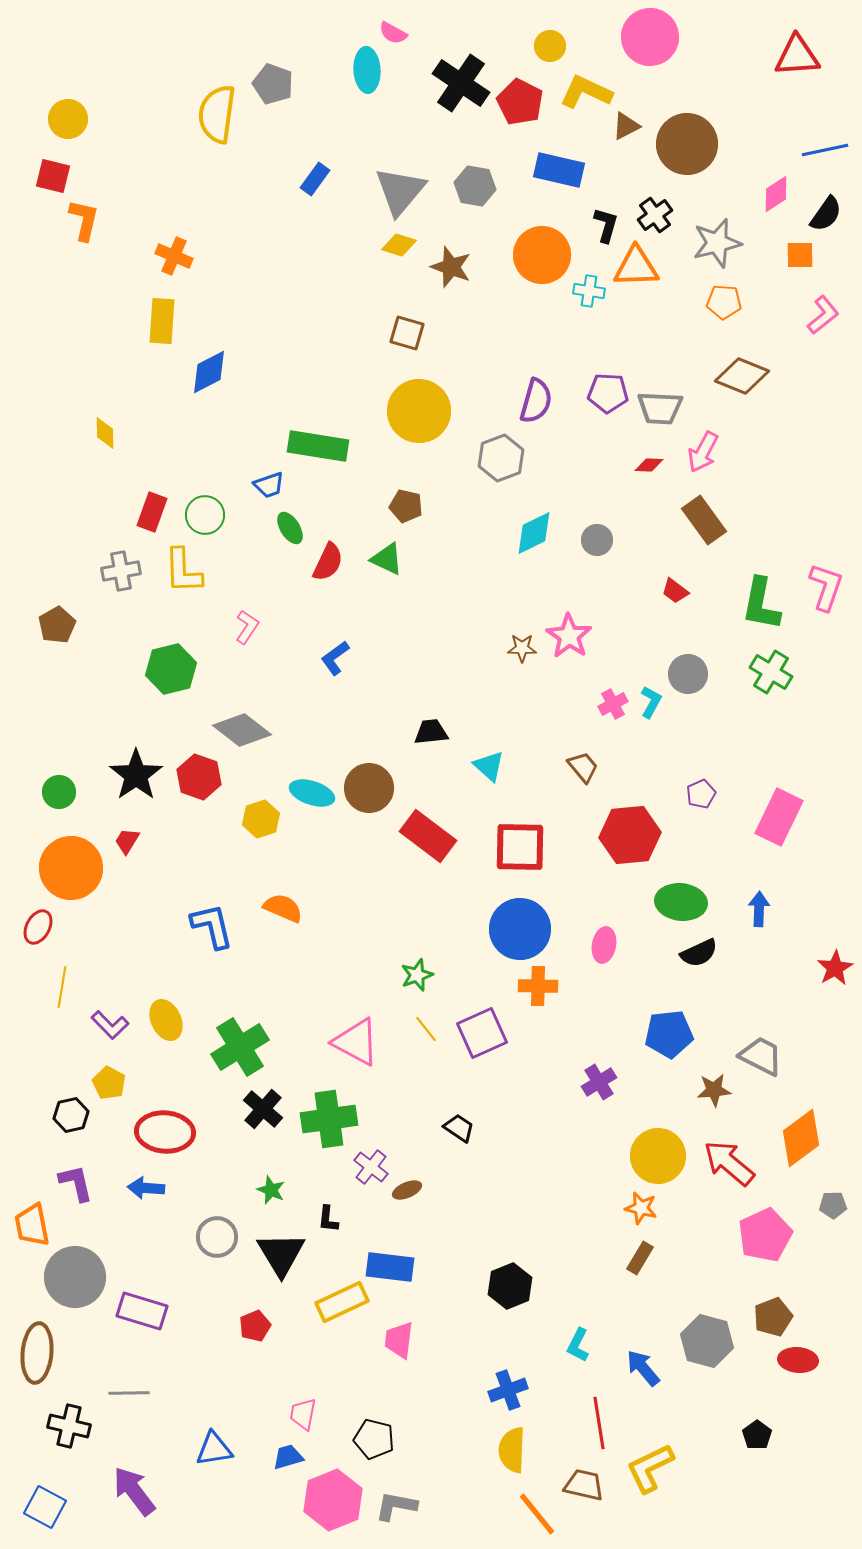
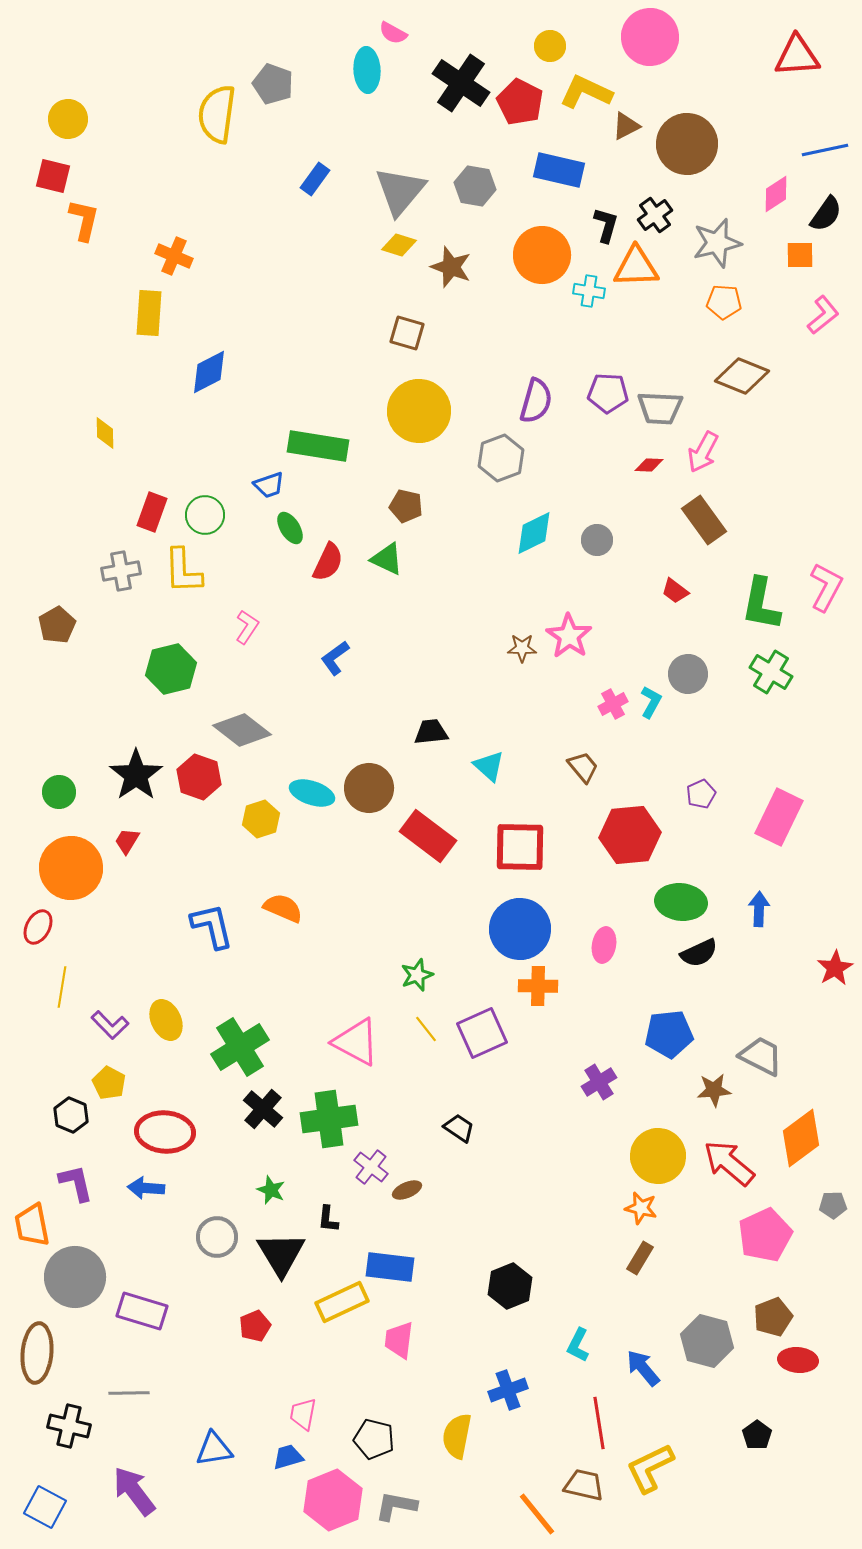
yellow rectangle at (162, 321): moved 13 px left, 8 px up
pink L-shape at (826, 587): rotated 9 degrees clockwise
black hexagon at (71, 1115): rotated 24 degrees counterclockwise
yellow semicircle at (512, 1450): moved 55 px left, 14 px up; rotated 9 degrees clockwise
